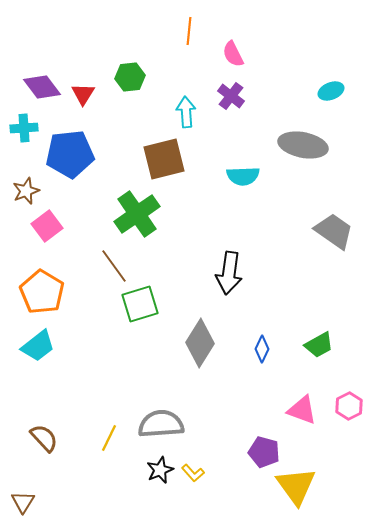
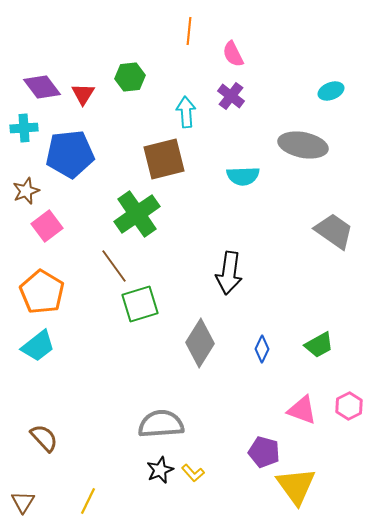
yellow line: moved 21 px left, 63 px down
